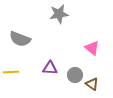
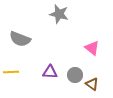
gray star: rotated 24 degrees clockwise
purple triangle: moved 4 px down
